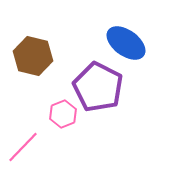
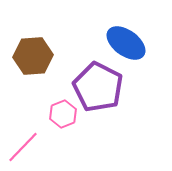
brown hexagon: rotated 18 degrees counterclockwise
